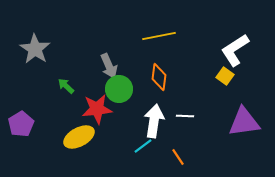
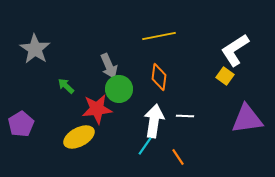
purple triangle: moved 3 px right, 3 px up
cyan line: moved 2 px right; rotated 18 degrees counterclockwise
